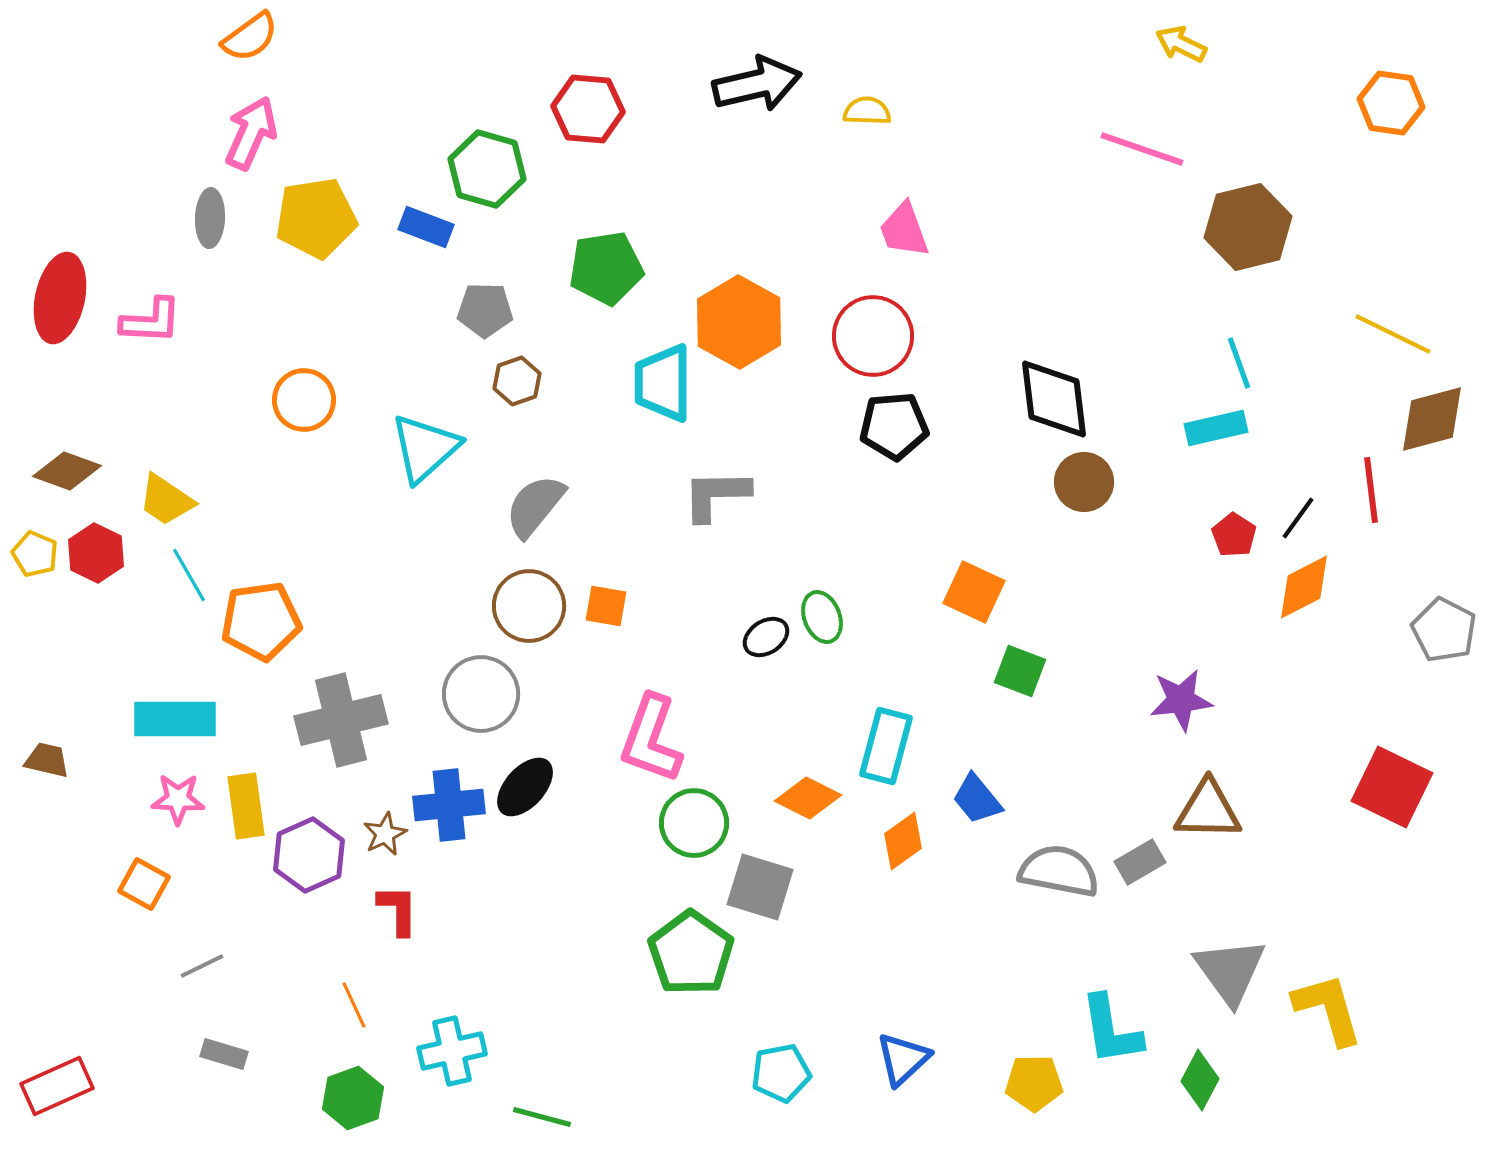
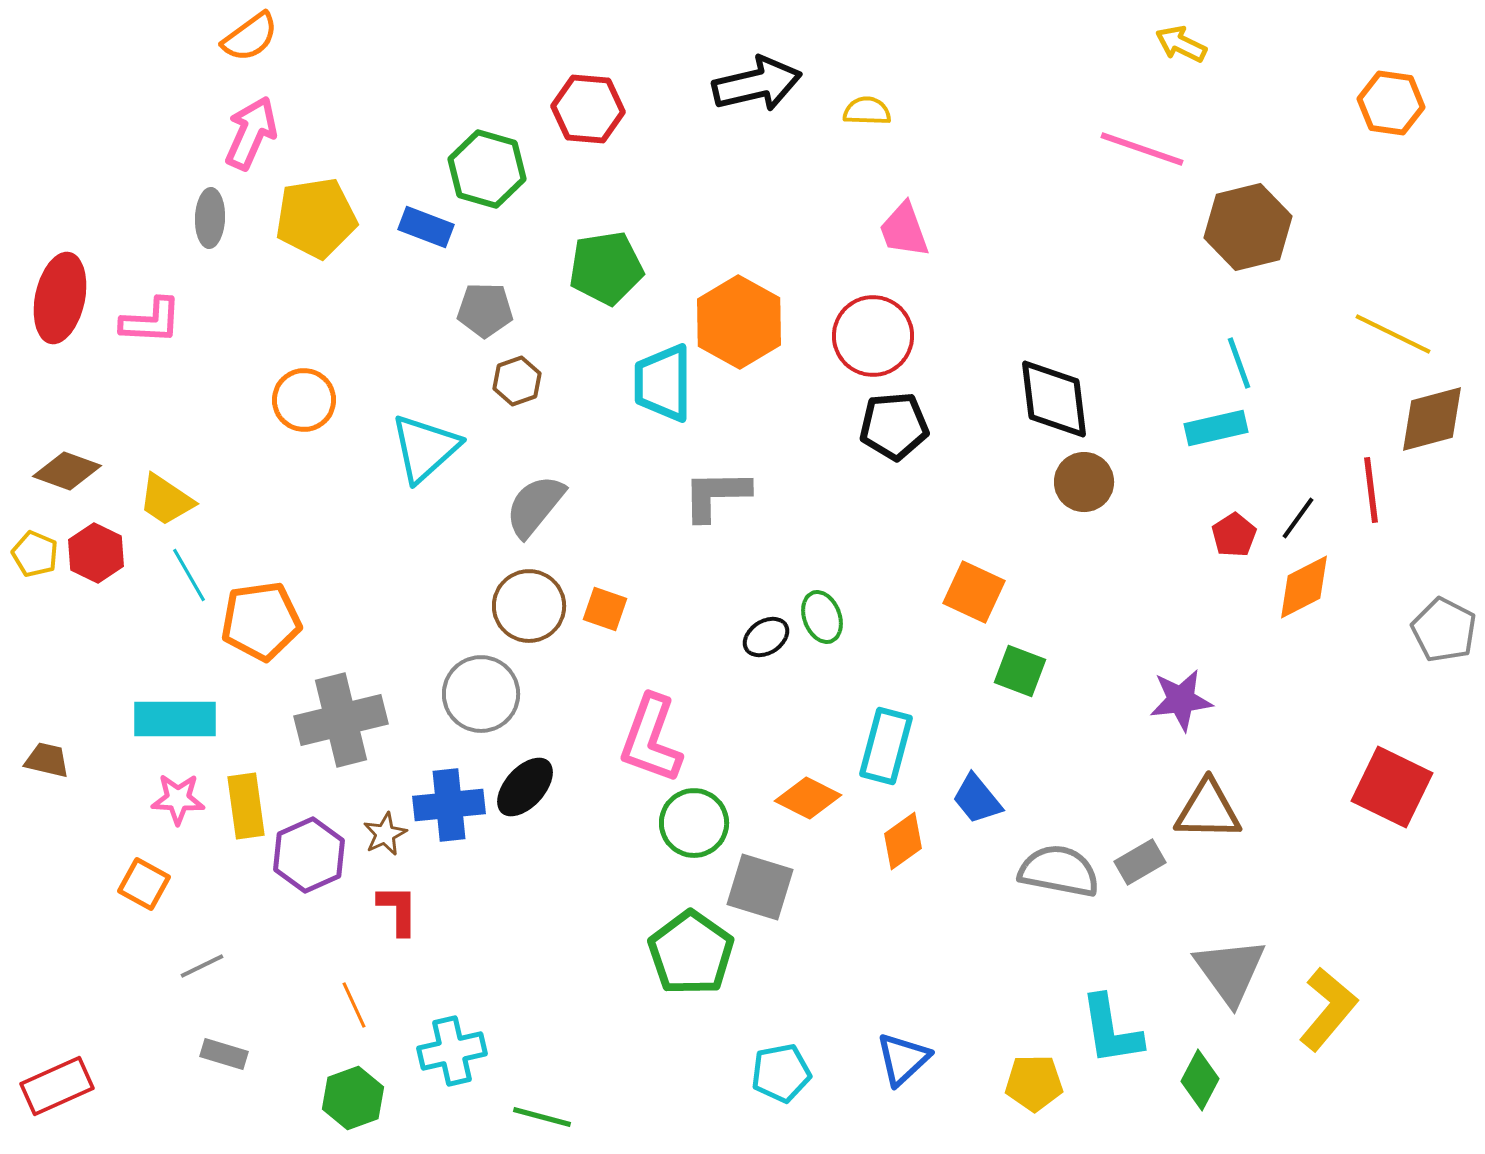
red pentagon at (1234, 535): rotated 6 degrees clockwise
orange square at (606, 606): moved 1 px left, 3 px down; rotated 9 degrees clockwise
yellow L-shape at (1328, 1009): rotated 56 degrees clockwise
